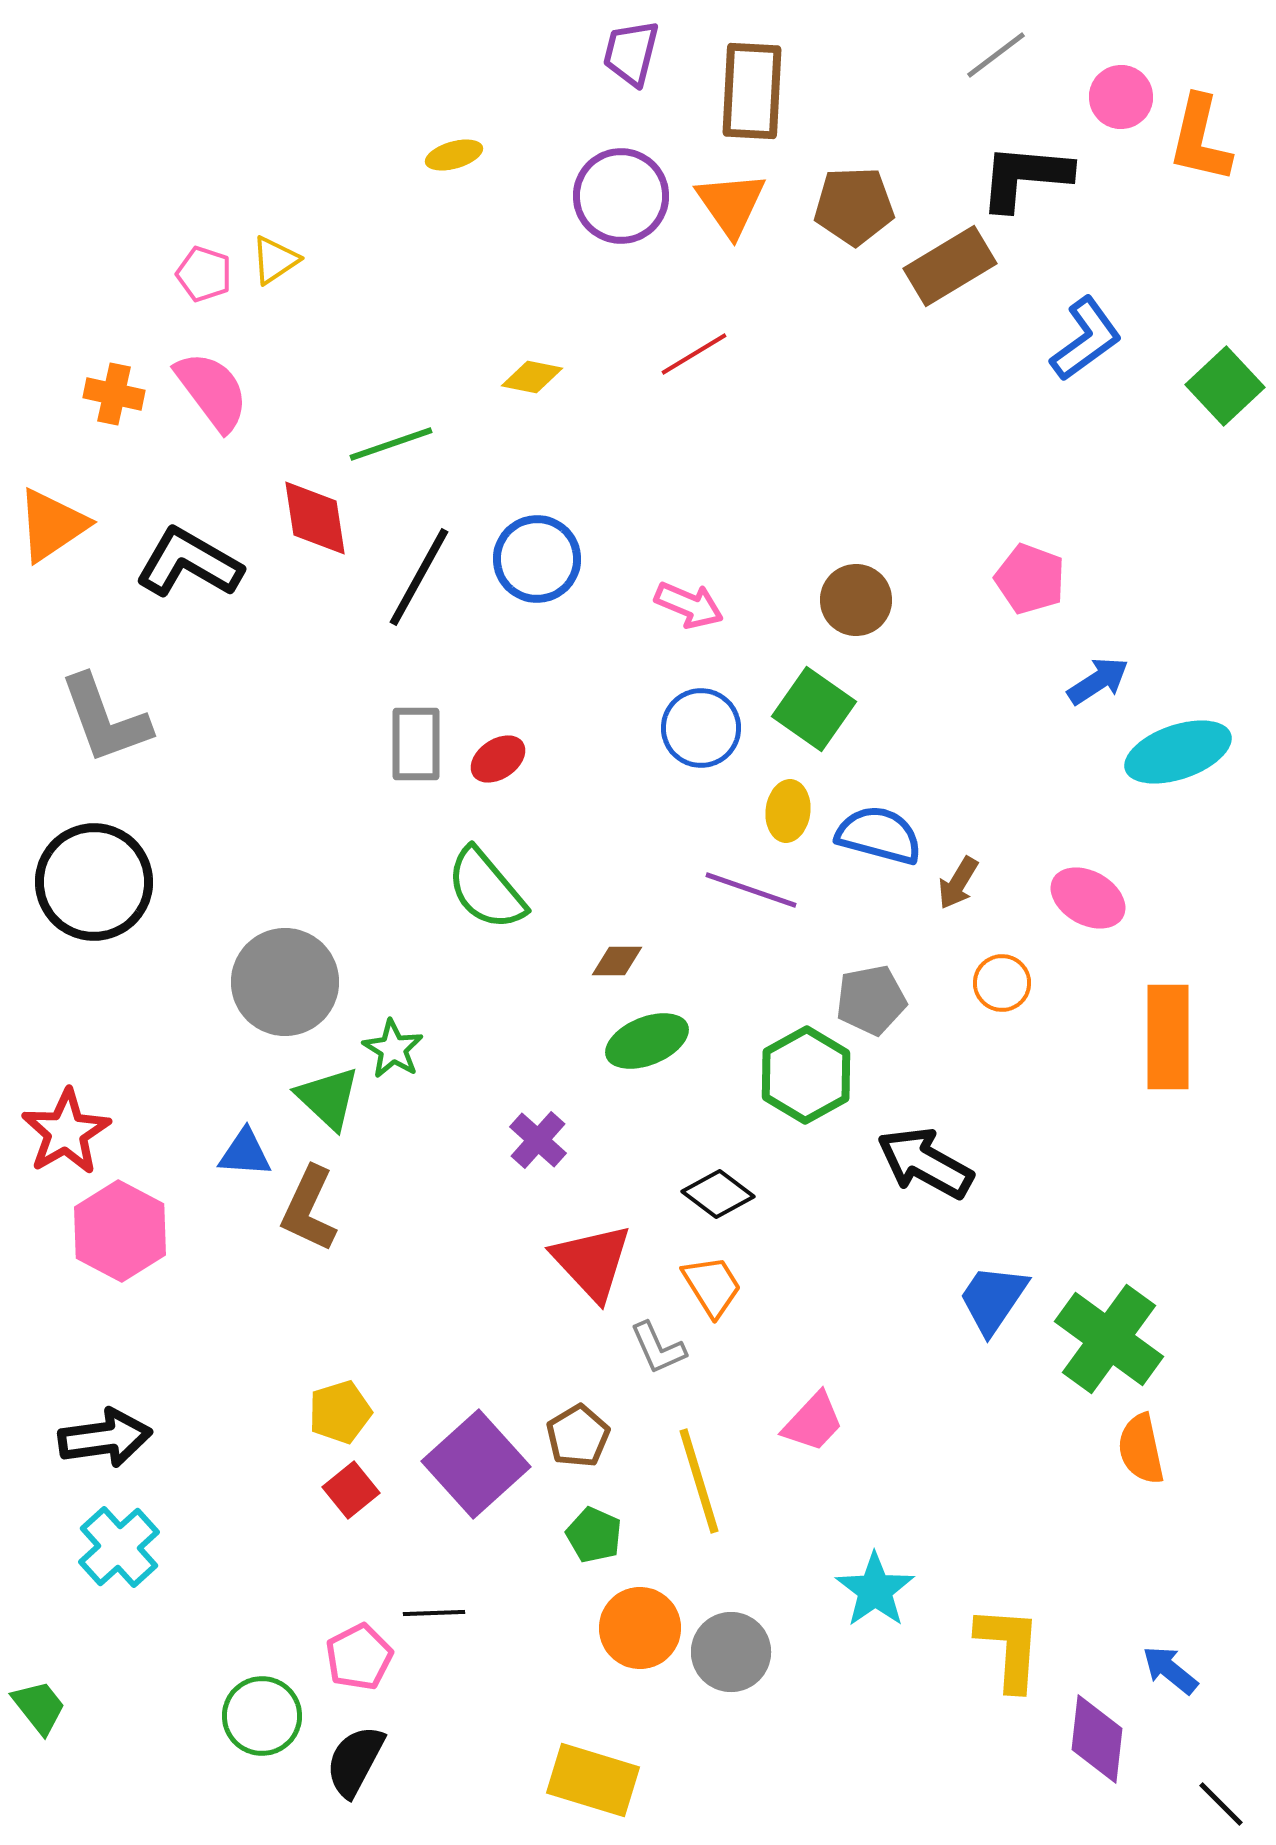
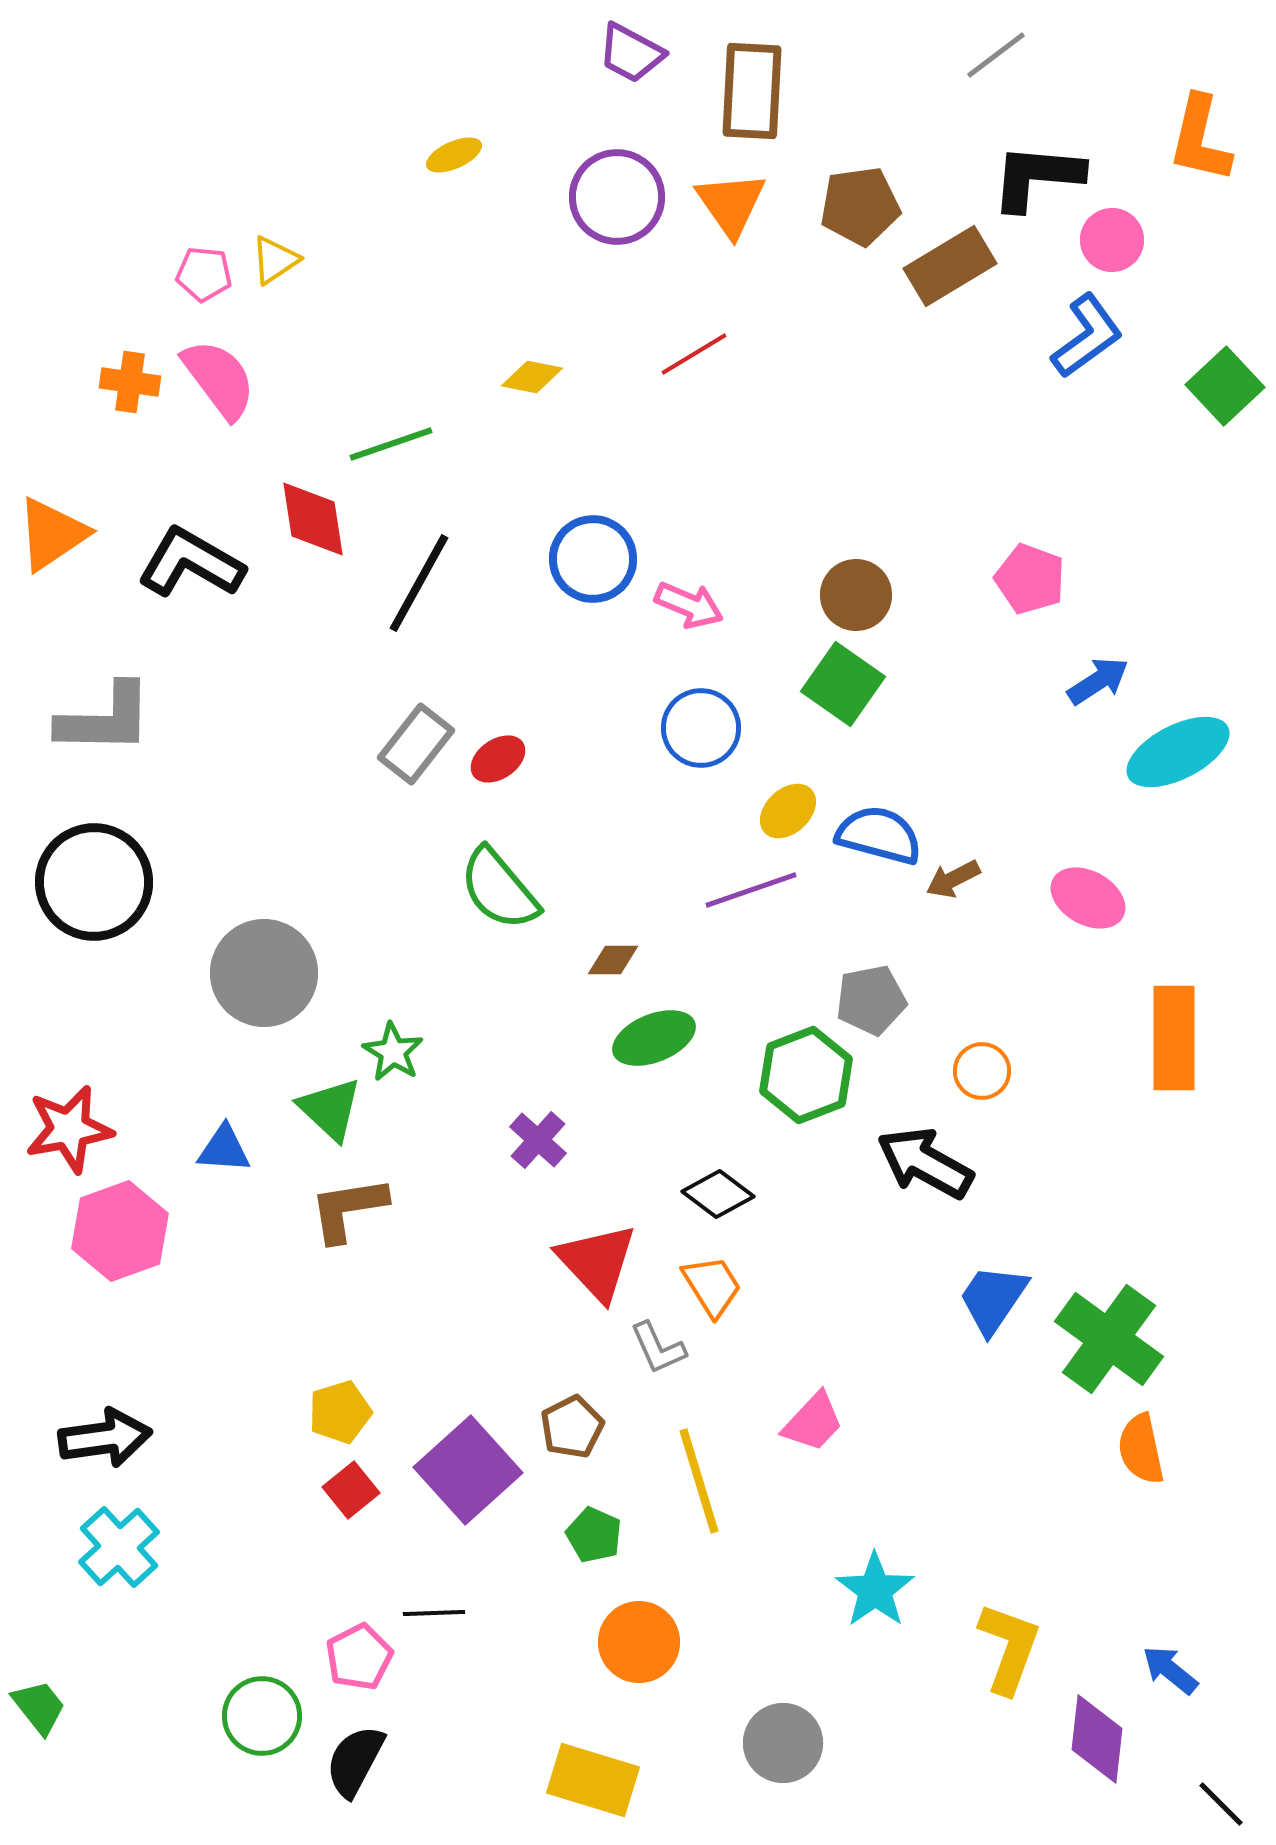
purple trapezoid at (631, 53): rotated 76 degrees counterclockwise
pink circle at (1121, 97): moved 9 px left, 143 px down
yellow ellipse at (454, 155): rotated 8 degrees counterclockwise
black L-shape at (1025, 177): moved 12 px right
purple circle at (621, 196): moved 4 px left, 1 px down
brown pentagon at (854, 206): moved 6 px right; rotated 6 degrees counterclockwise
pink pentagon at (204, 274): rotated 12 degrees counterclockwise
blue L-shape at (1086, 339): moved 1 px right, 3 px up
pink semicircle at (212, 391): moved 7 px right, 12 px up
orange cross at (114, 394): moved 16 px right, 12 px up; rotated 4 degrees counterclockwise
red diamond at (315, 518): moved 2 px left, 1 px down
orange triangle at (52, 525): moved 9 px down
blue circle at (537, 559): moved 56 px right
black L-shape at (189, 563): moved 2 px right
black line at (419, 577): moved 6 px down
brown circle at (856, 600): moved 5 px up
green square at (814, 709): moved 29 px right, 25 px up
gray L-shape at (105, 719): rotated 69 degrees counterclockwise
gray rectangle at (416, 744): rotated 38 degrees clockwise
cyan ellipse at (1178, 752): rotated 8 degrees counterclockwise
yellow ellipse at (788, 811): rotated 40 degrees clockwise
brown arrow at (958, 883): moved 5 px left, 4 px up; rotated 32 degrees clockwise
green semicircle at (486, 889): moved 13 px right
purple line at (751, 890): rotated 38 degrees counterclockwise
brown diamond at (617, 961): moved 4 px left, 1 px up
gray circle at (285, 982): moved 21 px left, 9 px up
orange circle at (1002, 983): moved 20 px left, 88 px down
orange rectangle at (1168, 1037): moved 6 px right, 1 px down
green ellipse at (647, 1041): moved 7 px right, 3 px up
green star at (393, 1049): moved 3 px down
green hexagon at (806, 1075): rotated 8 degrees clockwise
green triangle at (328, 1098): moved 2 px right, 11 px down
red star at (66, 1132): moved 3 px right, 3 px up; rotated 20 degrees clockwise
blue triangle at (245, 1153): moved 21 px left, 4 px up
brown L-shape at (309, 1209): moved 39 px right; rotated 56 degrees clockwise
pink hexagon at (120, 1231): rotated 12 degrees clockwise
red triangle at (592, 1262): moved 5 px right
brown pentagon at (578, 1436): moved 6 px left, 9 px up; rotated 4 degrees clockwise
purple square at (476, 1464): moved 8 px left, 6 px down
orange circle at (640, 1628): moved 1 px left, 14 px down
yellow L-shape at (1009, 1648): rotated 16 degrees clockwise
gray circle at (731, 1652): moved 52 px right, 91 px down
